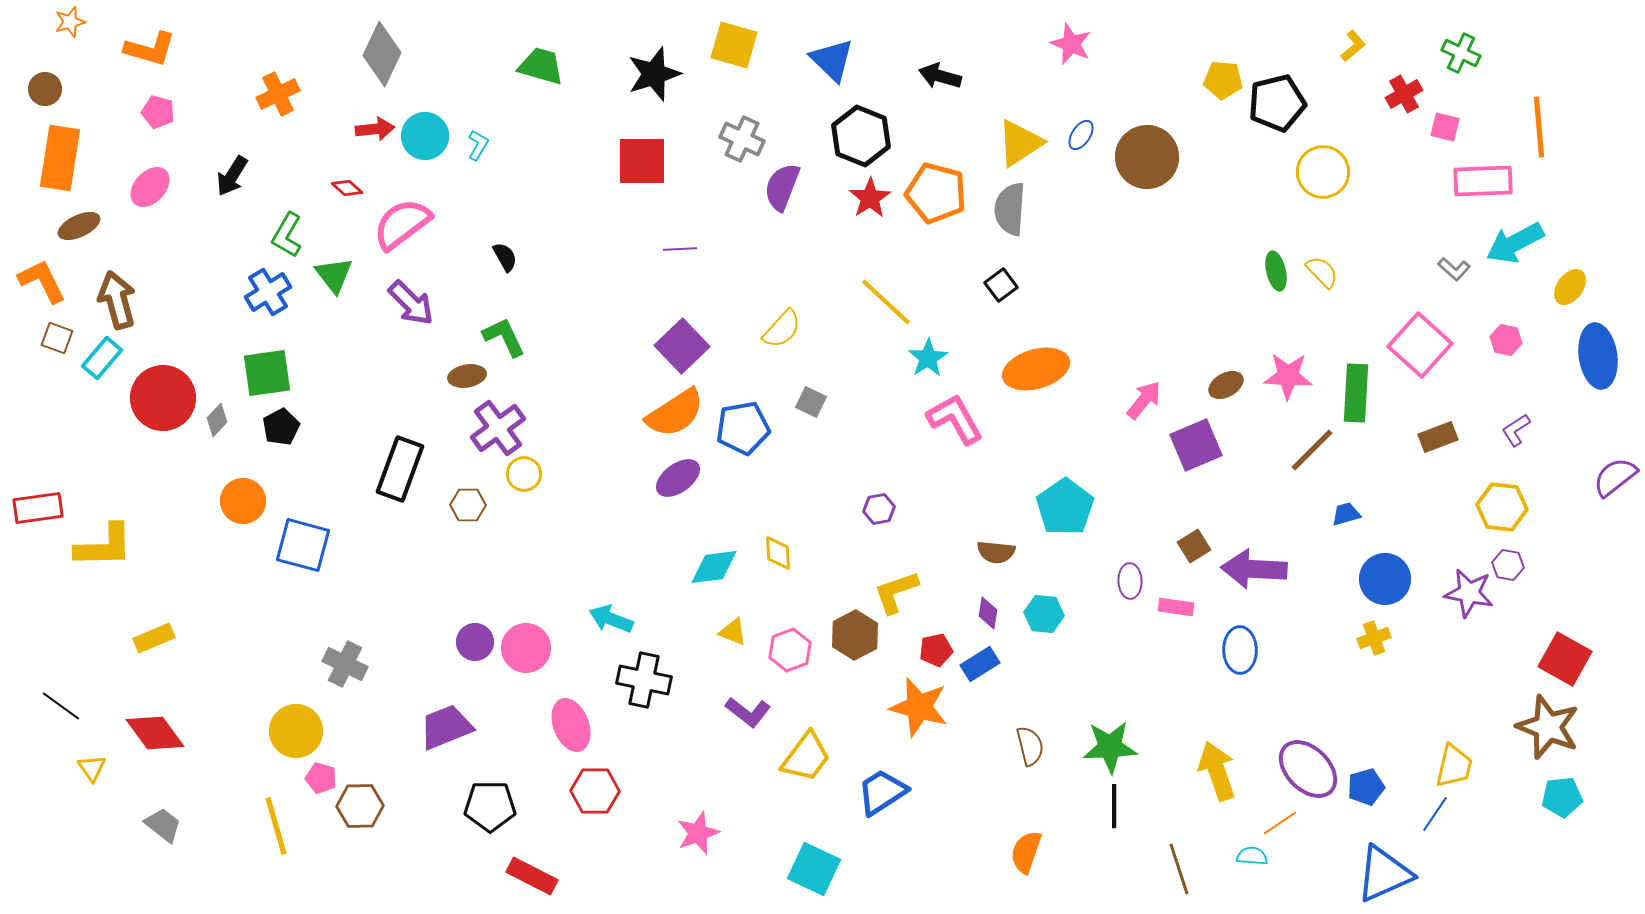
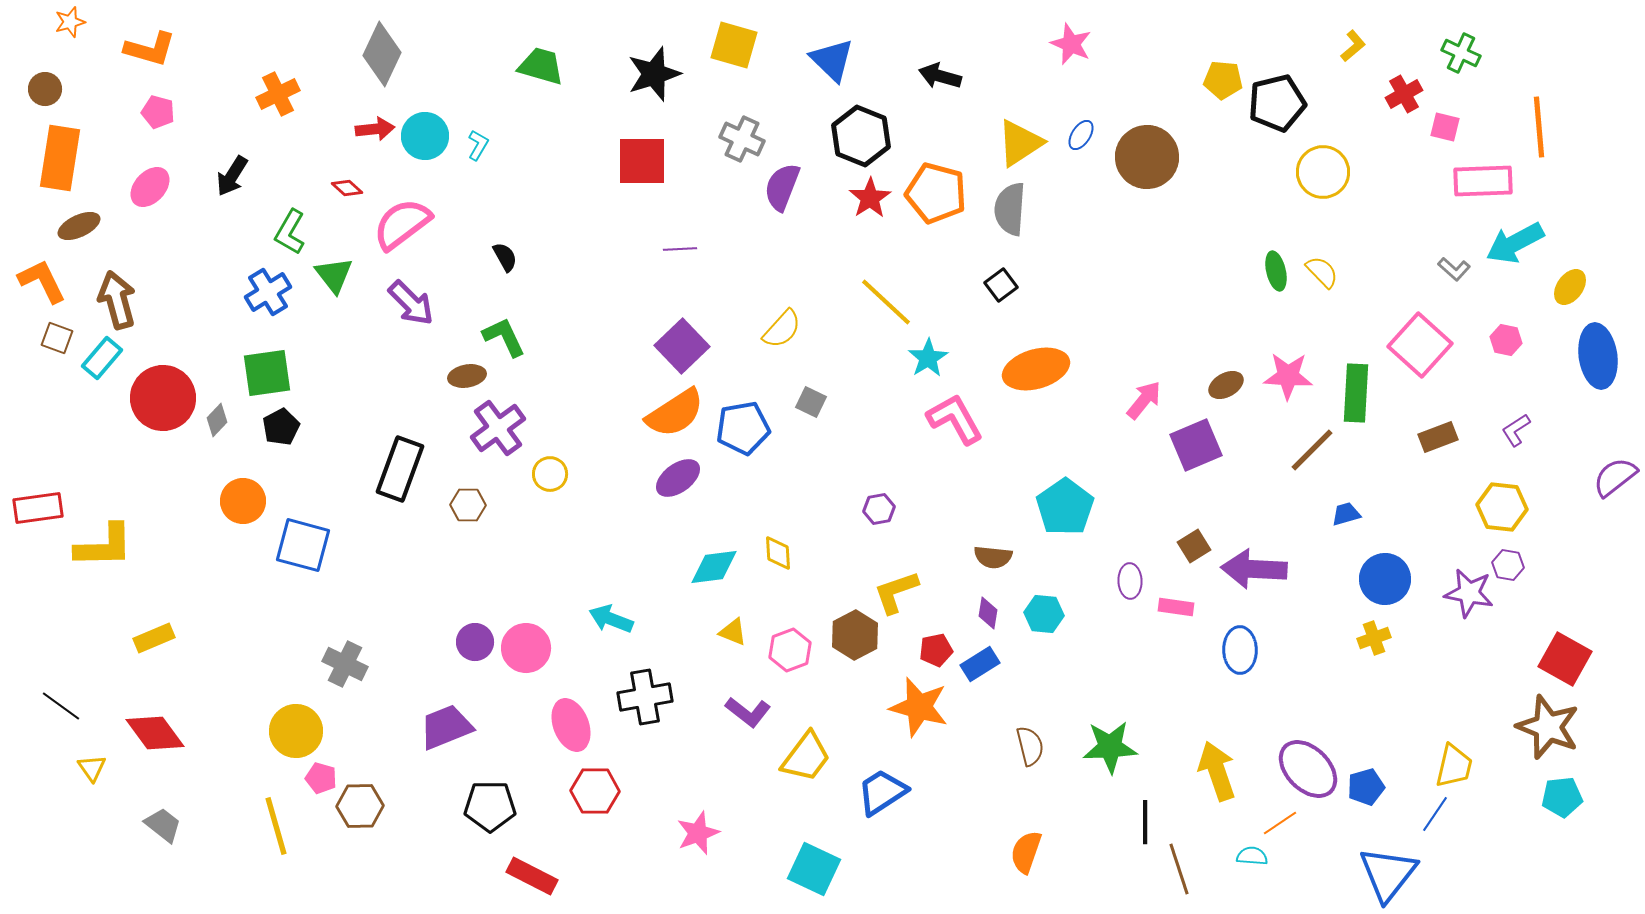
green L-shape at (287, 235): moved 3 px right, 3 px up
yellow circle at (524, 474): moved 26 px right
brown semicircle at (996, 552): moved 3 px left, 5 px down
black cross at (644, 680): moved 1 px right, 17 px down; rotated 22 degrees counterclockwise
black line at (1114, 806): moved 31 px right, 16 px down
blue triangle at (1384, 874): moved 4 px right; rotated 28 degrees counterclockwise
